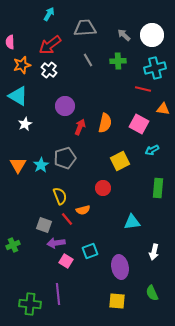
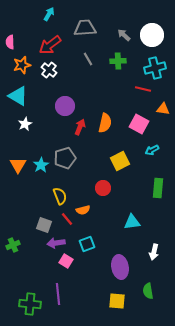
gray line at (88, 60): moved 1 px up
cyan square at (90, 251): moved 3 px left, 7 px up
green semicircle at (152, 293): moved 4 px left, 2 px up; rotated 14 degrees clockwise
